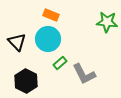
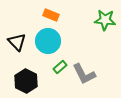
green star: moved 2 px left, 2 px up
cyan circle: moved 2 px down
green rectangle: moved 4 px down
